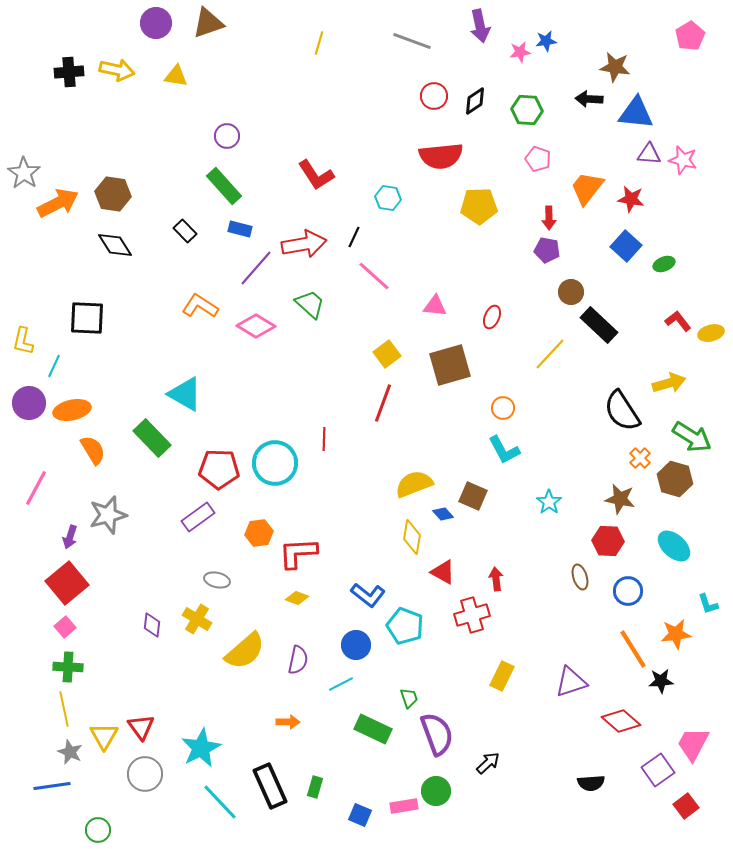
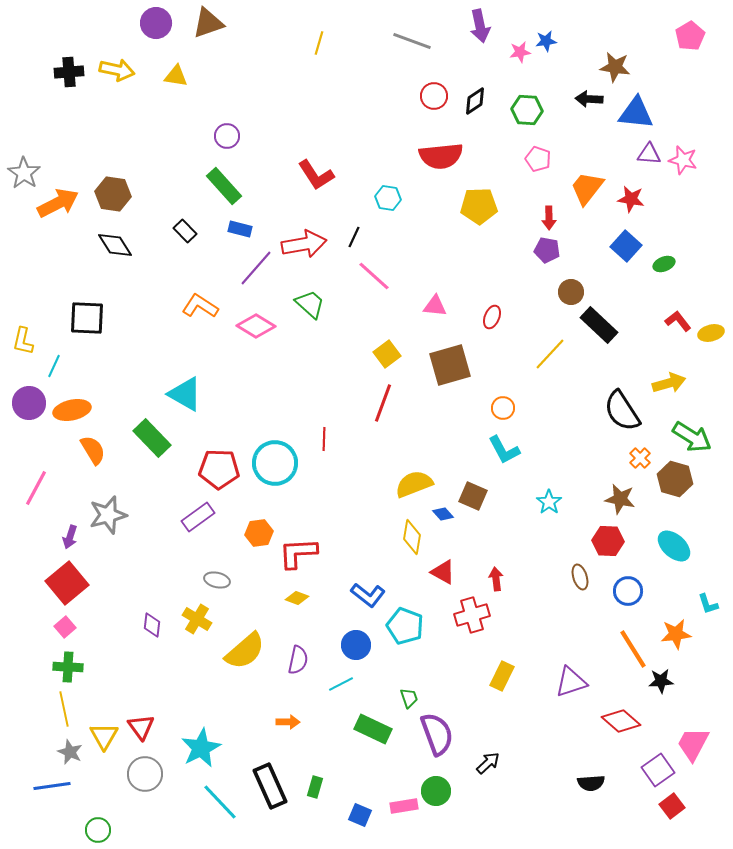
red square at (686, 806): moved 14 px left
